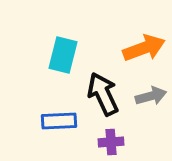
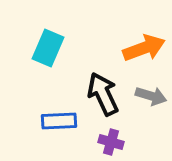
cyan rectangle: moved 15 px left, 7 px up; rotated 9 degrees clockwise
gray arrow: rotated 32 degrees clockwise
purple cross: rotated 20 degrees clockwise
